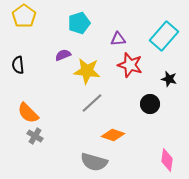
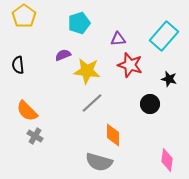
orange semicircle: moved 1 px left, 2 px up
orange diamond: rotated 70 degrees clockwise
gray semicircle: moved 5 px right
